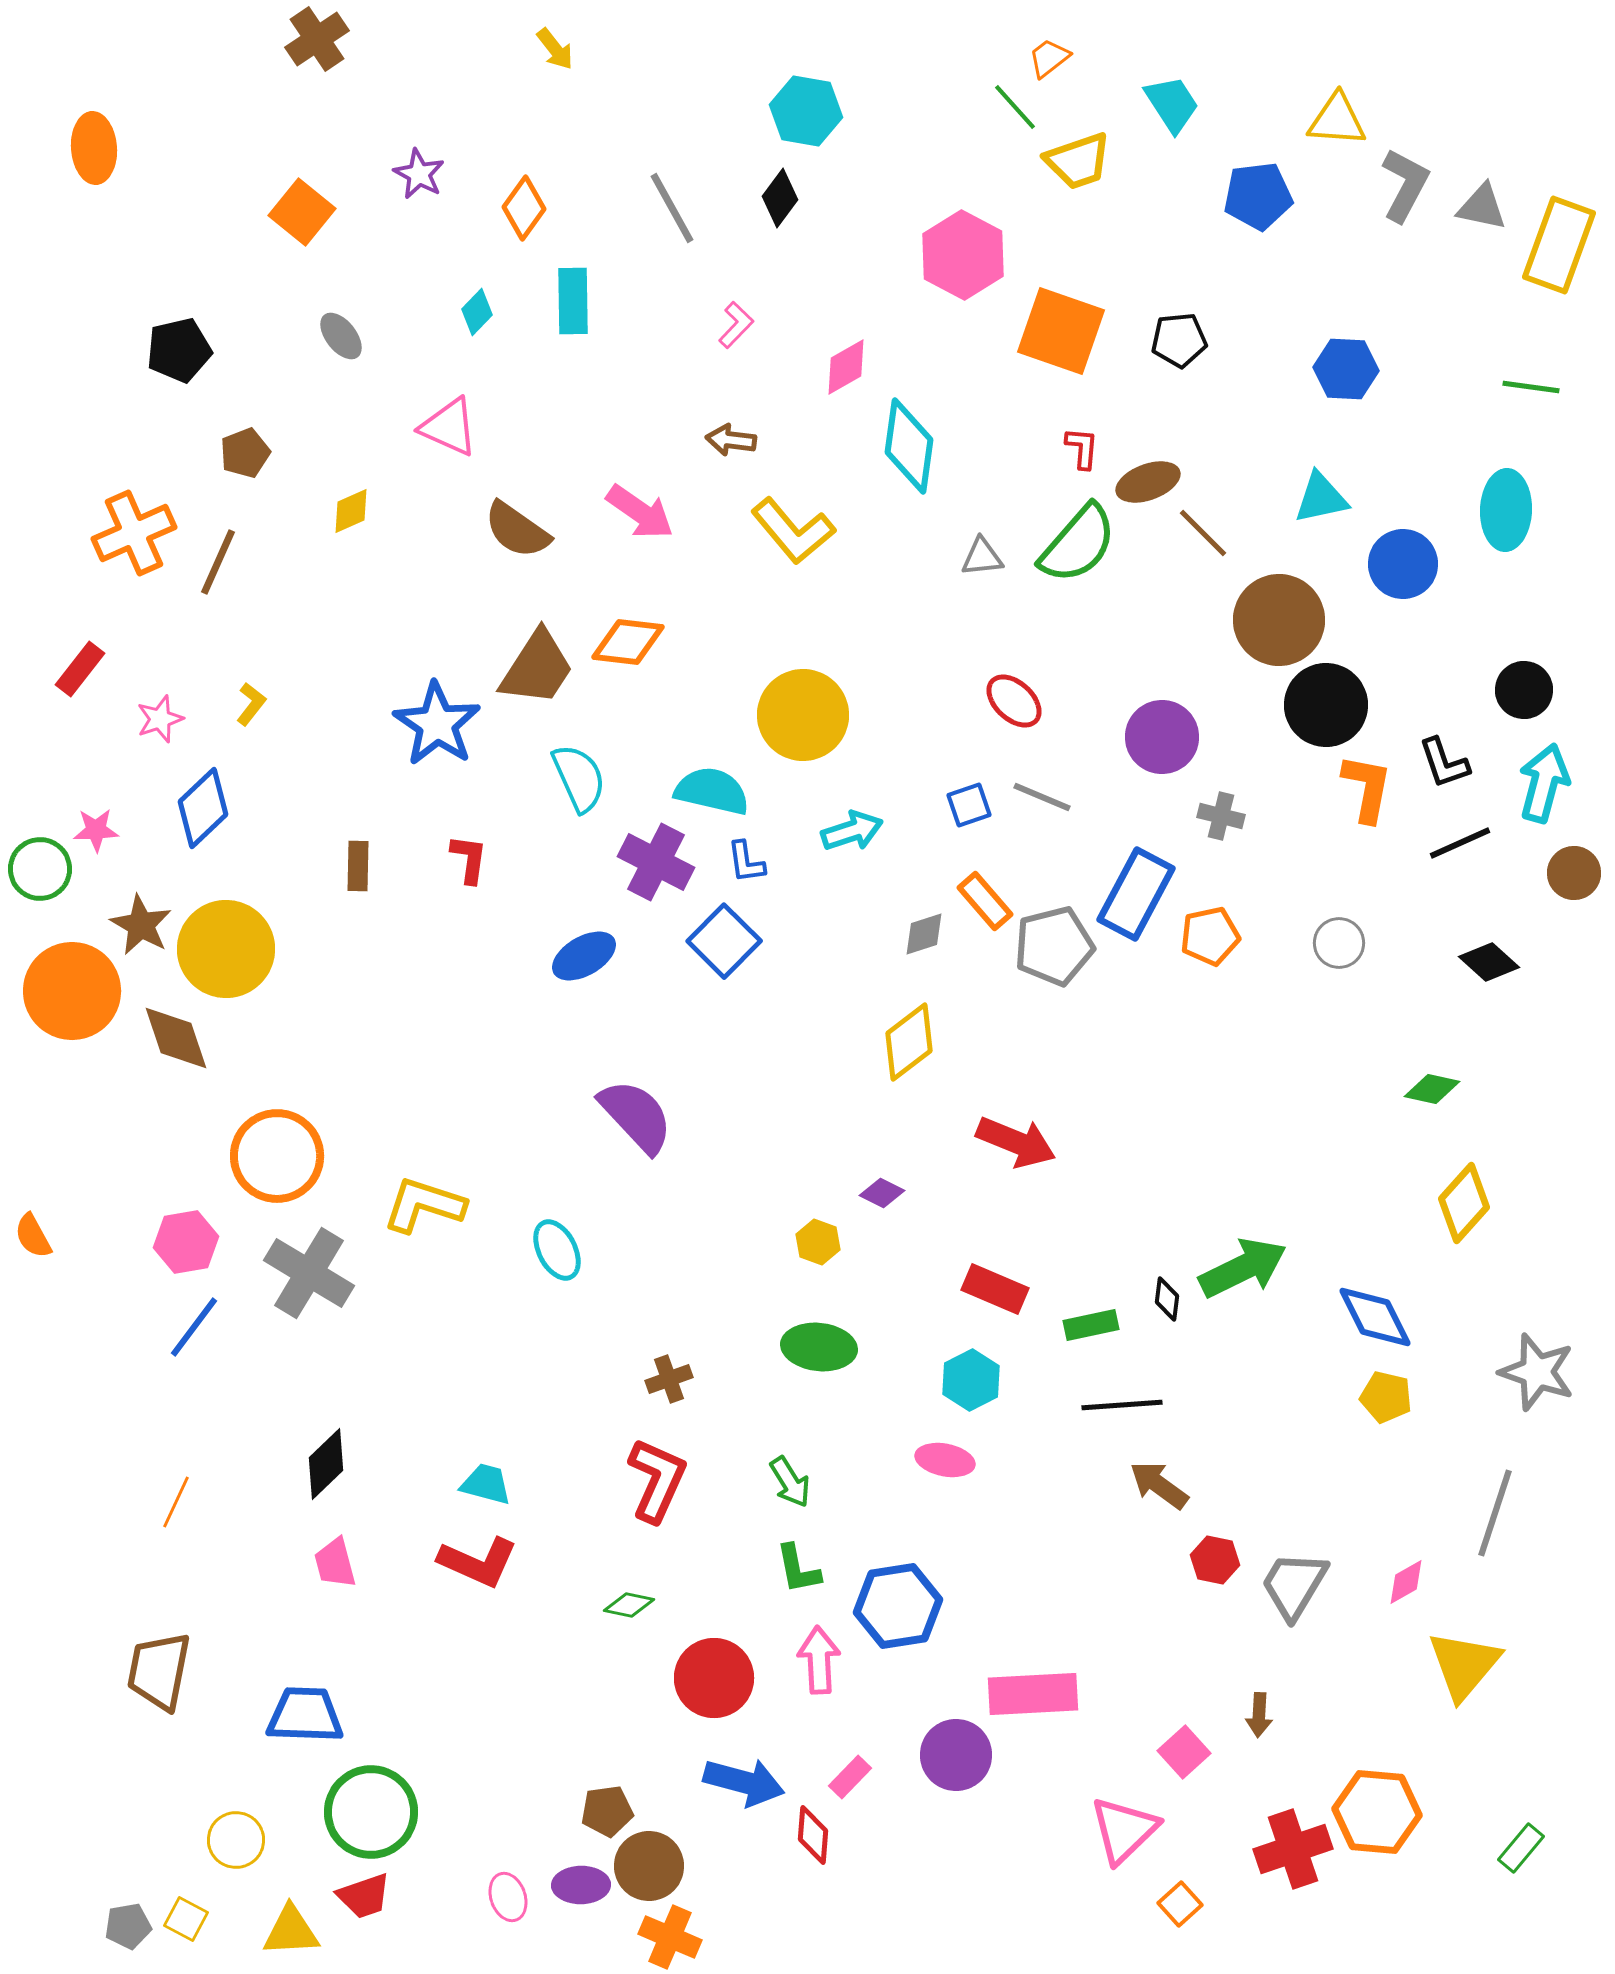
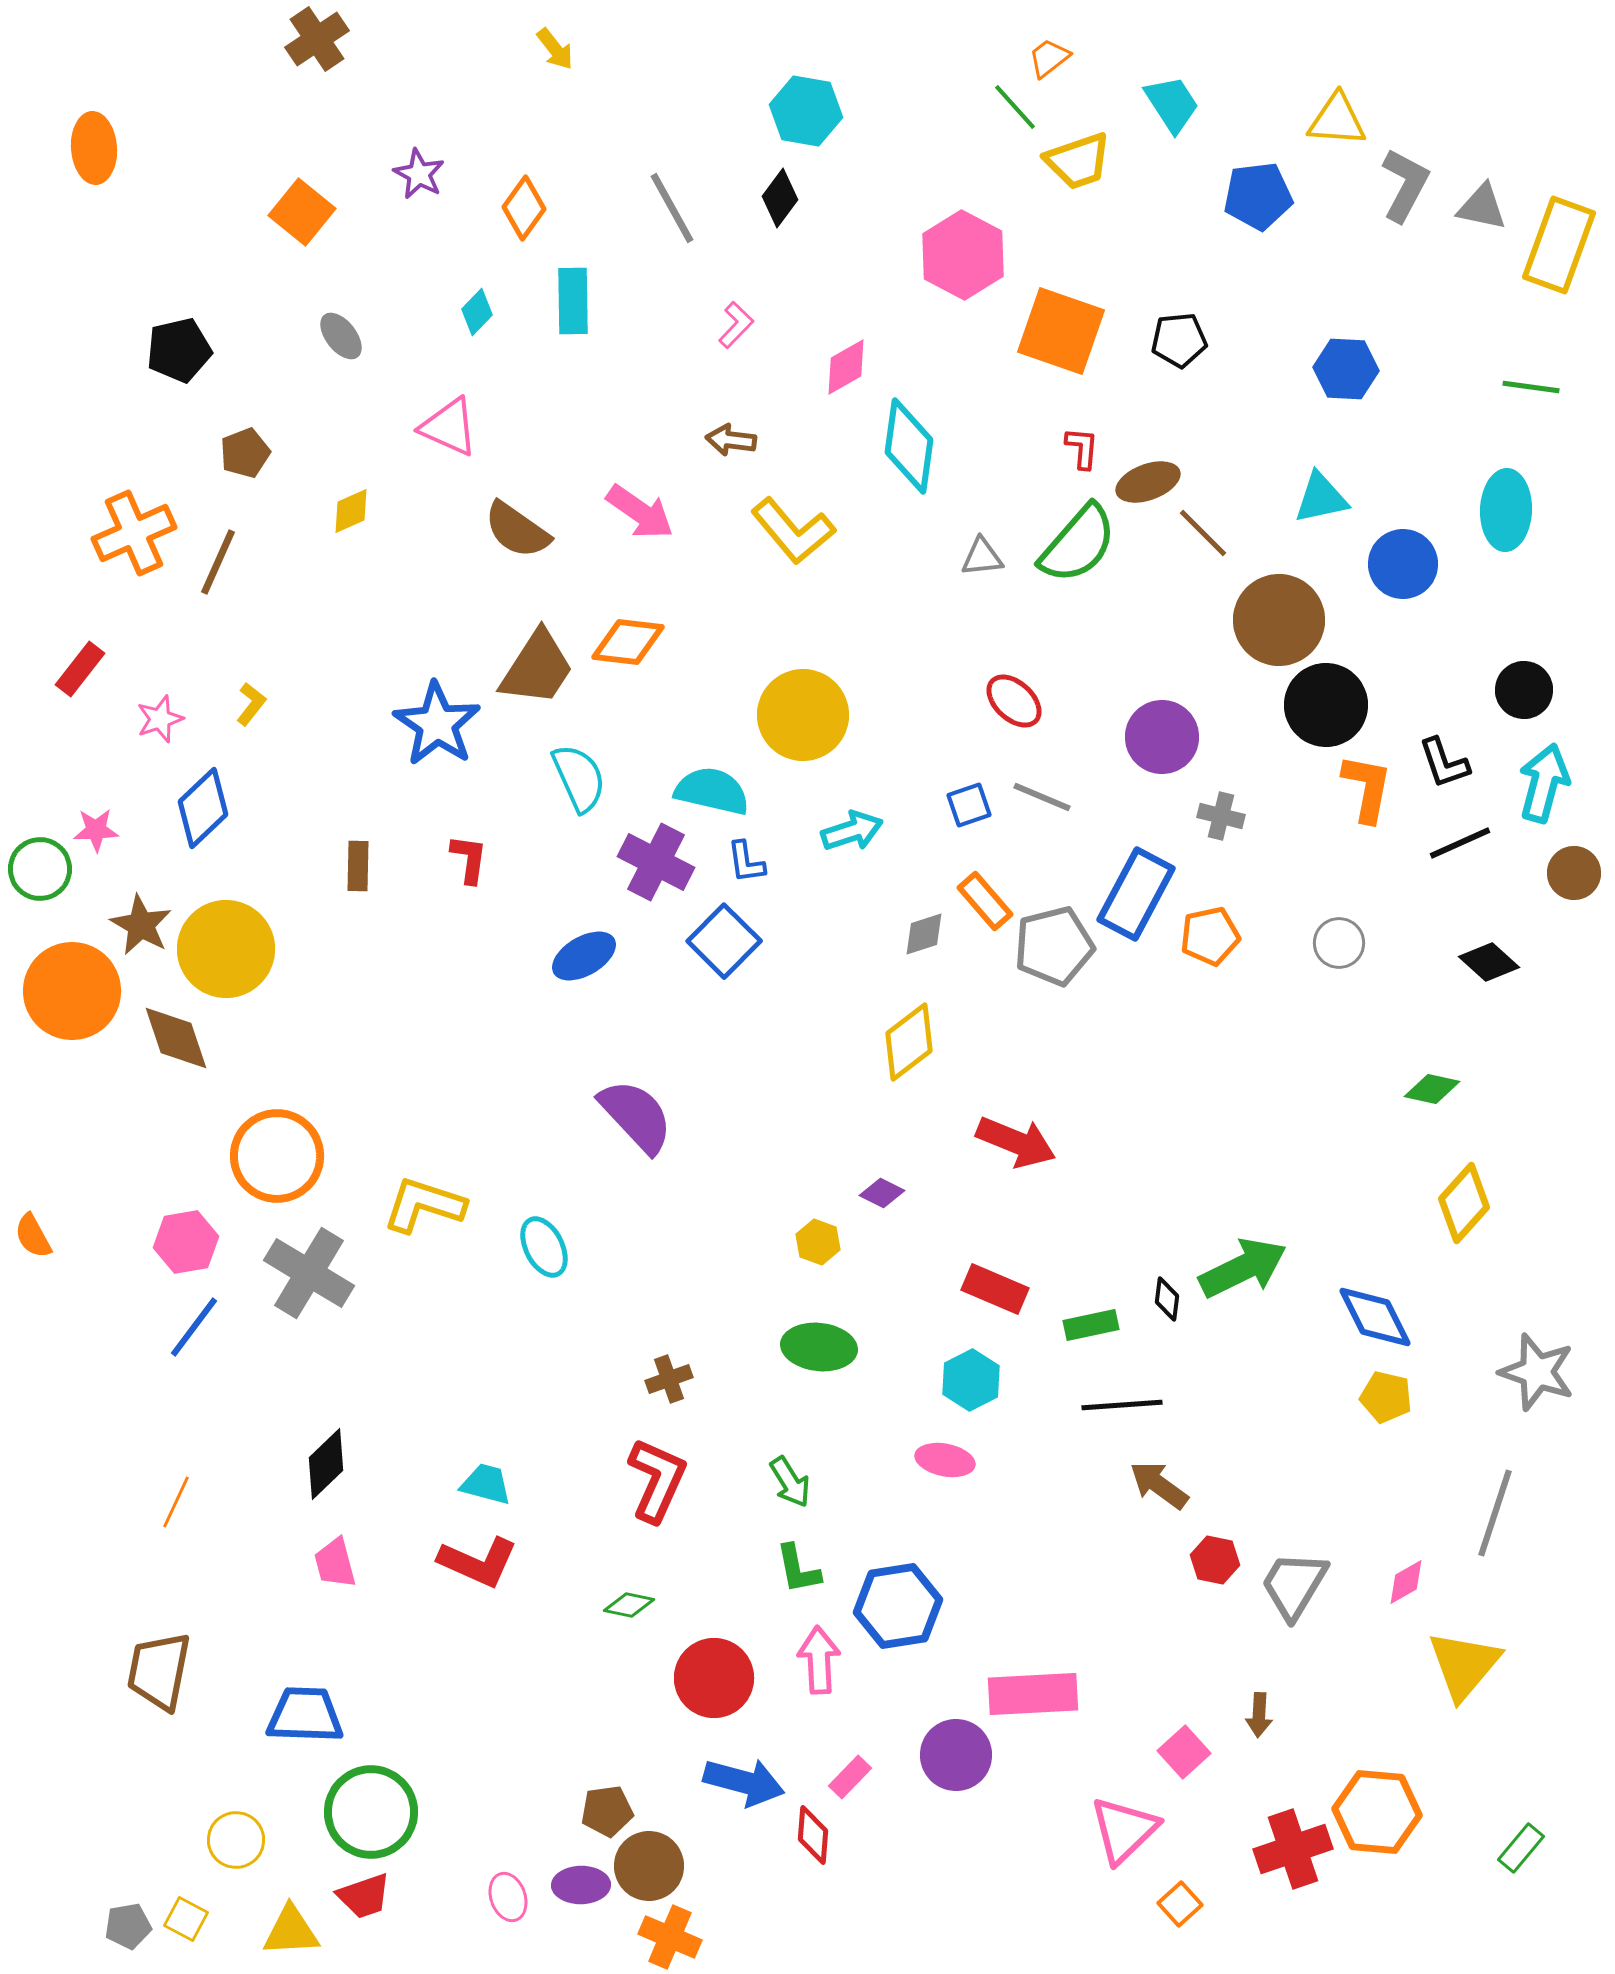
cyan ellipse at (557, 1250): moved 13 px left, 3 px up
